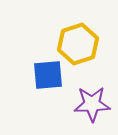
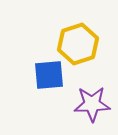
blue square: moved 1 px right
